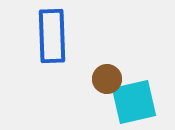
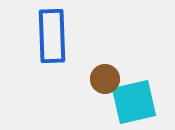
brown circle: moved 2 px left
